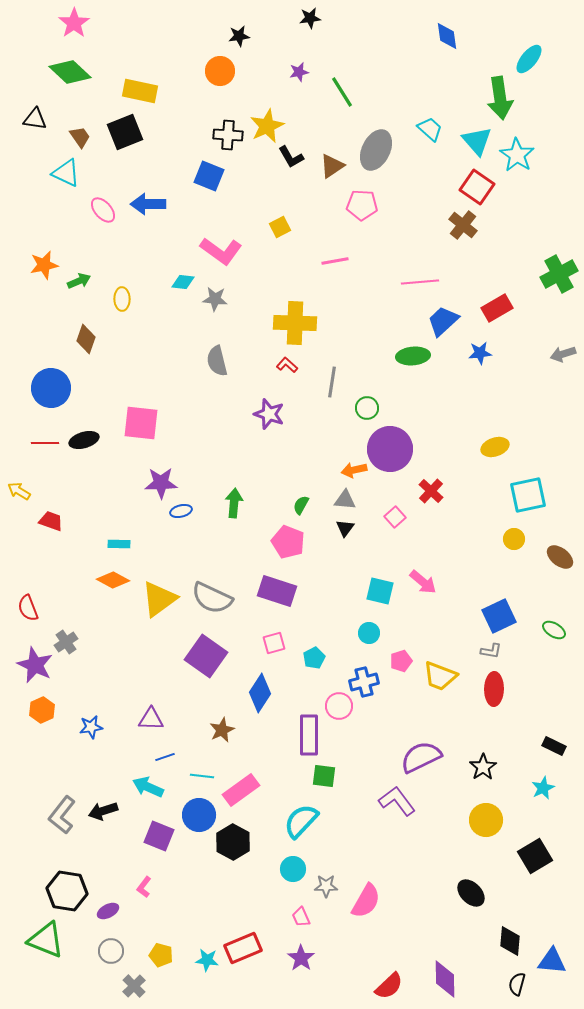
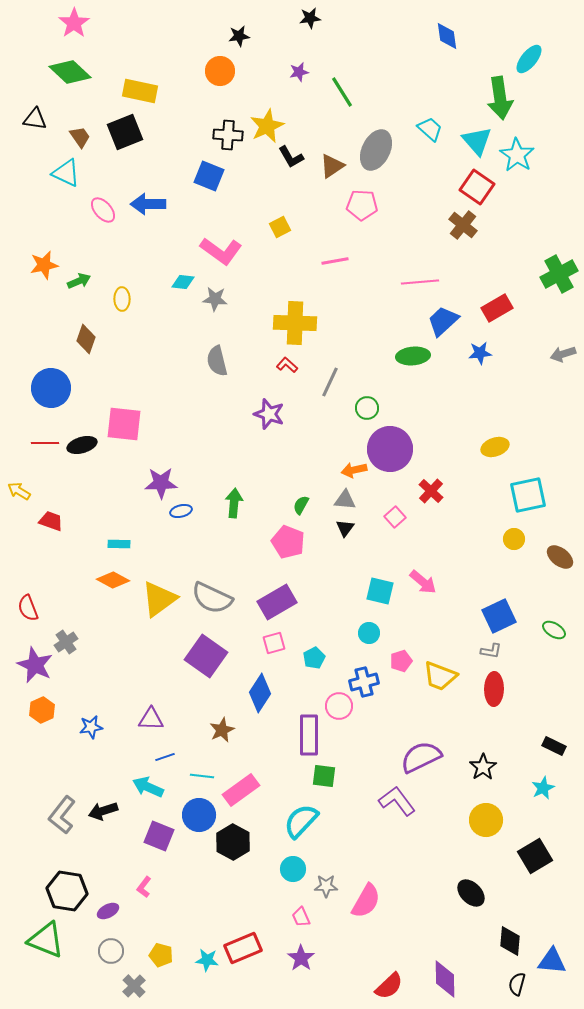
gray line at (332, 382): moved 2 px left; rotated 16 degrees clockwise
pink square at (141, 423): moved 17 px left, 1 px down
black ellipse at (84, 440): moved 2 px left, 5 px down
purple rectangle at (277, 591): moved 11 px down; rotated 48 degrees counterclockwise
